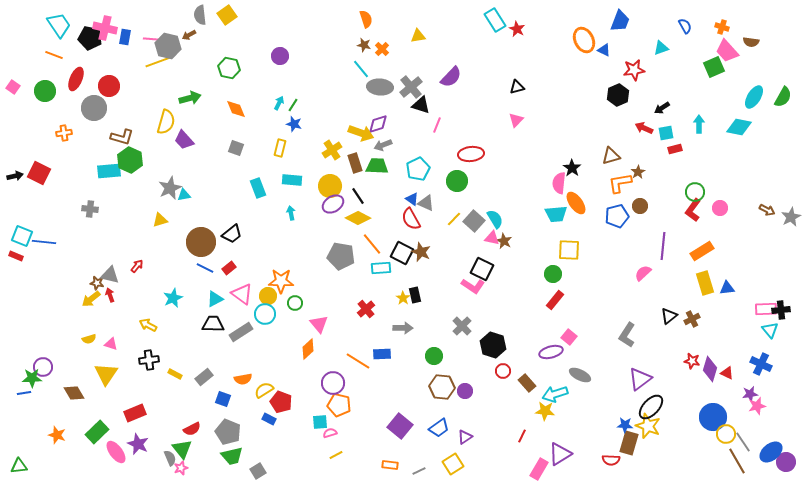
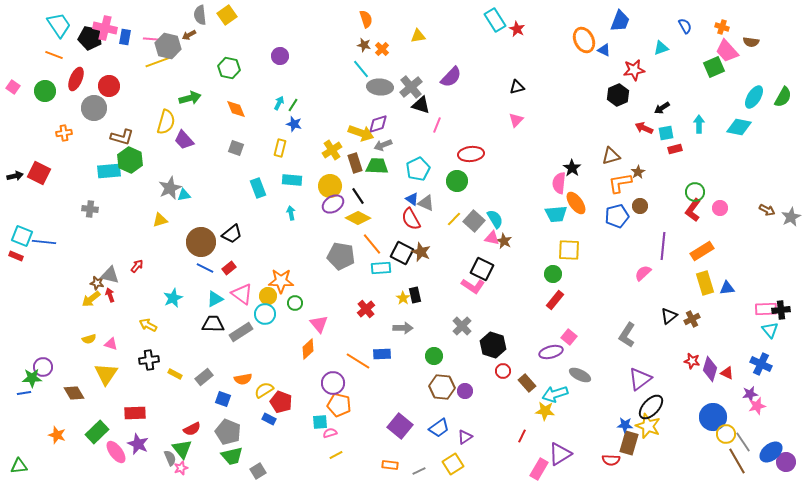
red rectangle at (135, 413): rotated 20 degrees clockwise
